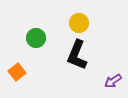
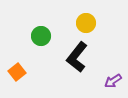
yellow circle: moved 7 px right
green circle: moved 5 px right, 2 px up
black L-shape: moved 2 px down; rotated 16 degrees clockwise
